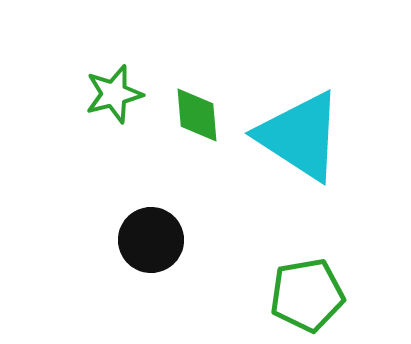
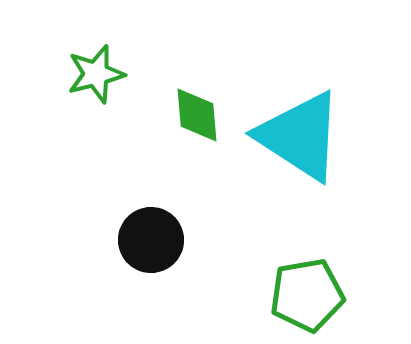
green star: moved 18 px left, 20 px up
